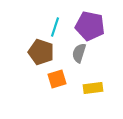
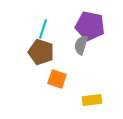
cyan line: moved 12 px left, 2 px down
gray semicircle: moved 2 px right, 8 px up
orange square: rotated 36 degrees clockwise
yellow rectangle: moved 1 px left, 12 px down
